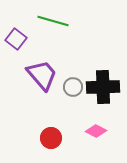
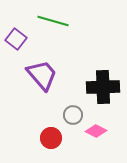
gray circle: moved 28 px down
